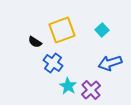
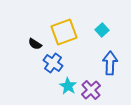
yellow square: moved 2 px right, 2 px down
black semicircle: moved 2 px down
blue arrow: rotated 110 degrees clockwise
